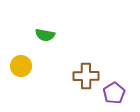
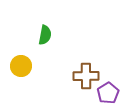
green semicircle: rotated 90 degrees counterclockwise
purple pentagon: moved 6 px left
